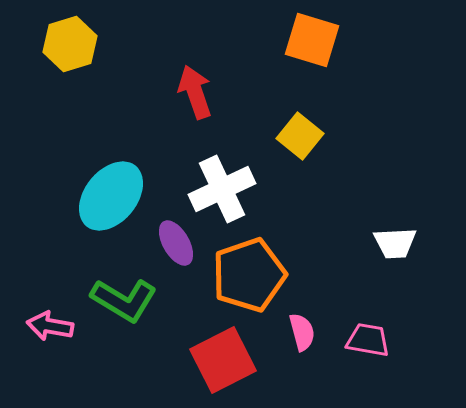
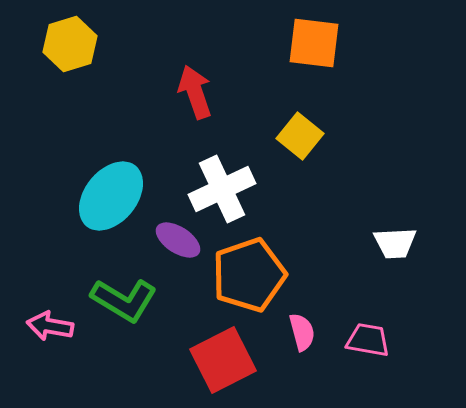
orange square: moved 2 px right, 3 px down; rotated 10 degrees counterclockwise
purple ellipse: moved 2 px right, 3 px up; rotated 27 degrees counterclockwise
